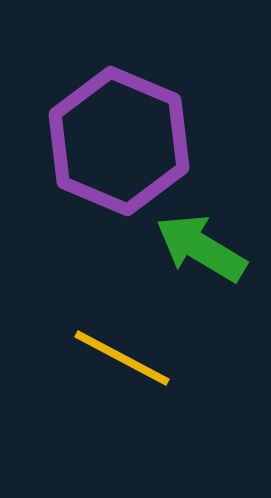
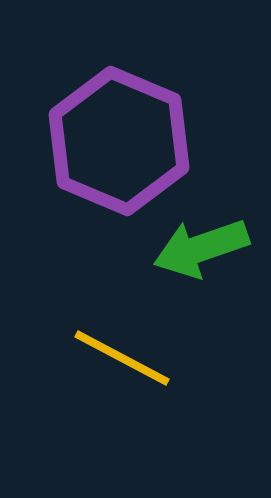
green arrow: rotated 50 degrees counterclockwise
